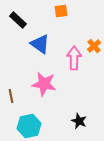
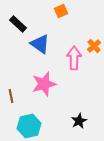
orange square: rotated 16 degrees counterclockwise
black rectangle: moved 4 px down
pink star: rotated 25 degrees counterclockwise
black star: rotated 21 degrees clockwise
